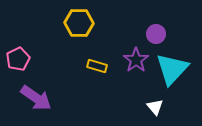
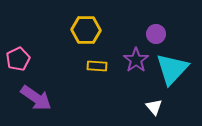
yellow hexagon: moved 7 px right, 7 px down
yellow rectangle: rotated 12 degrees counterclockwise
white triangle: moved 1 px left
